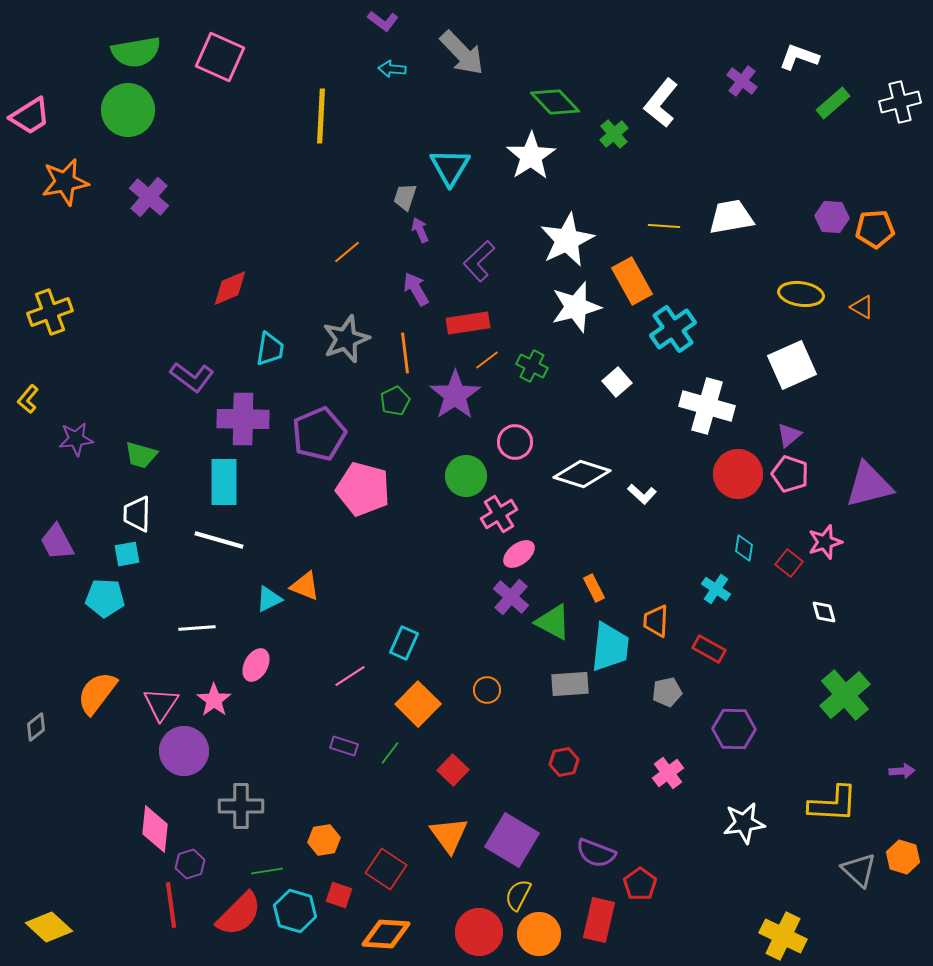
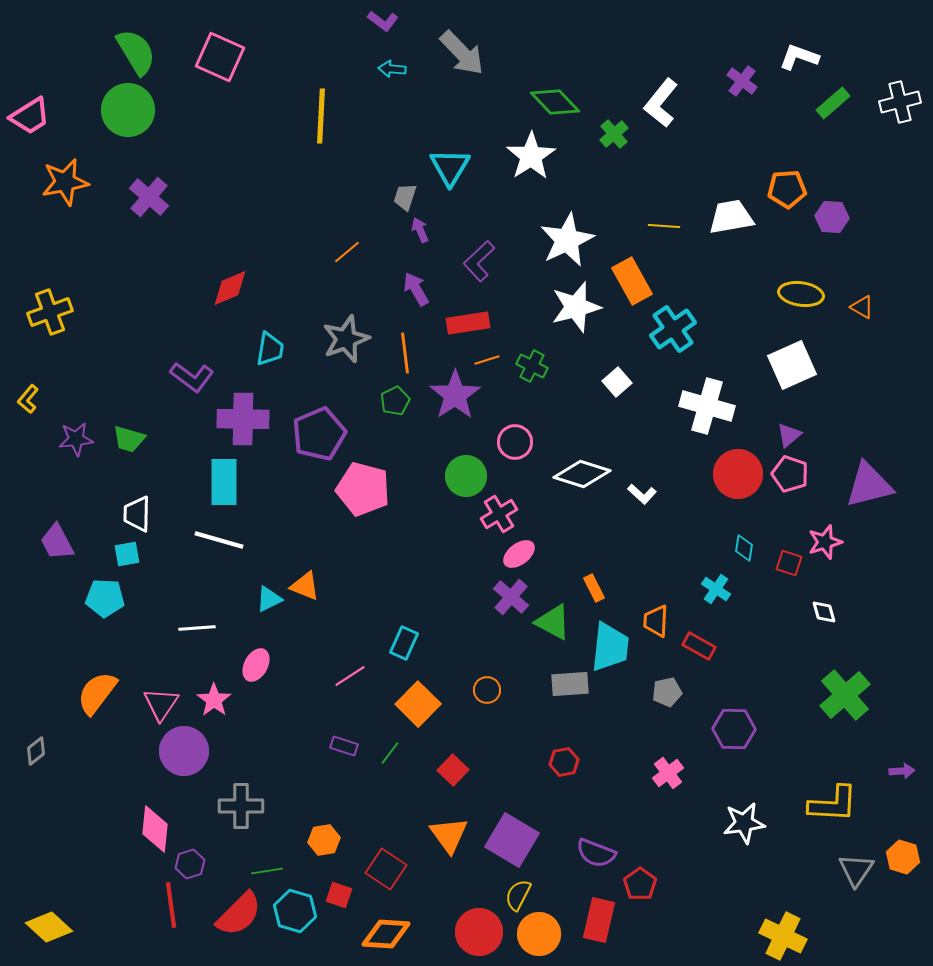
green semicircle at (136, 52): rotated 111 degrees counterclockwise
orange pentagon at (875, 229): moved 88 px left, 40 px up
orange line at (487, 360): rotated 20 degrees clockwise
green trapezoid at (141, 455): moved 12 px left, 16 px up
red square at (789, 563): rotated 20 degrees counterclockwise
red rectangle at (709, 649): moved 10 px left, 3 px up
gray diamond at (36, 727): moved 24 px down
gray triangle at (859, 870): moved 3 px left; rotated 21 degrees clockwise
